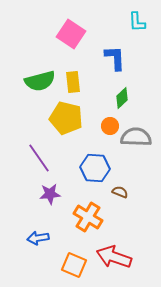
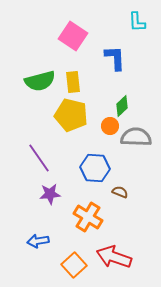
pink square: moved 2 px right, 2 px down
green diamond: moved 8 px down
yellow pentagon: moved 5 px right, 3 px up
blue arrow: moved 3 px down
orange square: rotated 25 degrees clockwise
